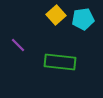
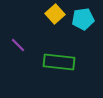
yellow square: moved 1 px left, 1 px up
green rectangle: moved 1 px left
